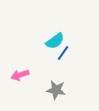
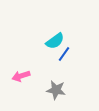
blue line: moved 1 px right, 1 px down
pink arrow: moved 1 px right, 1 px down
